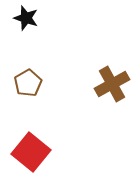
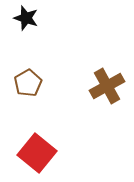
brown cross: moved 5 px left, 2 px down
red square: moved 6 px right, 1 px down
